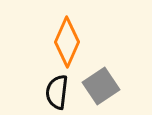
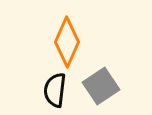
black semicircle: moved 2 px left, 2 px up
